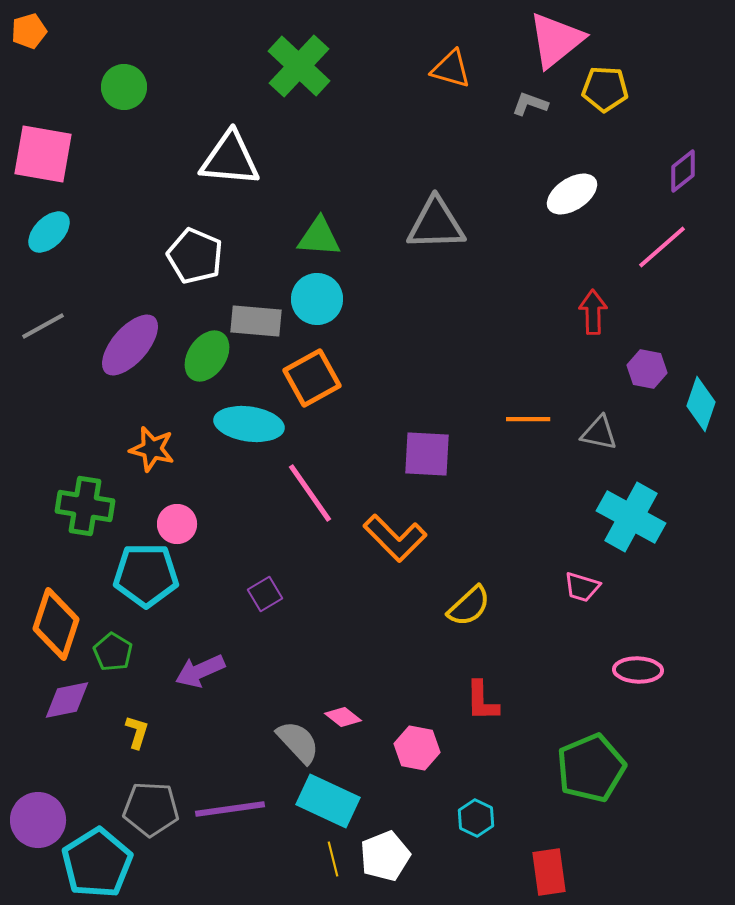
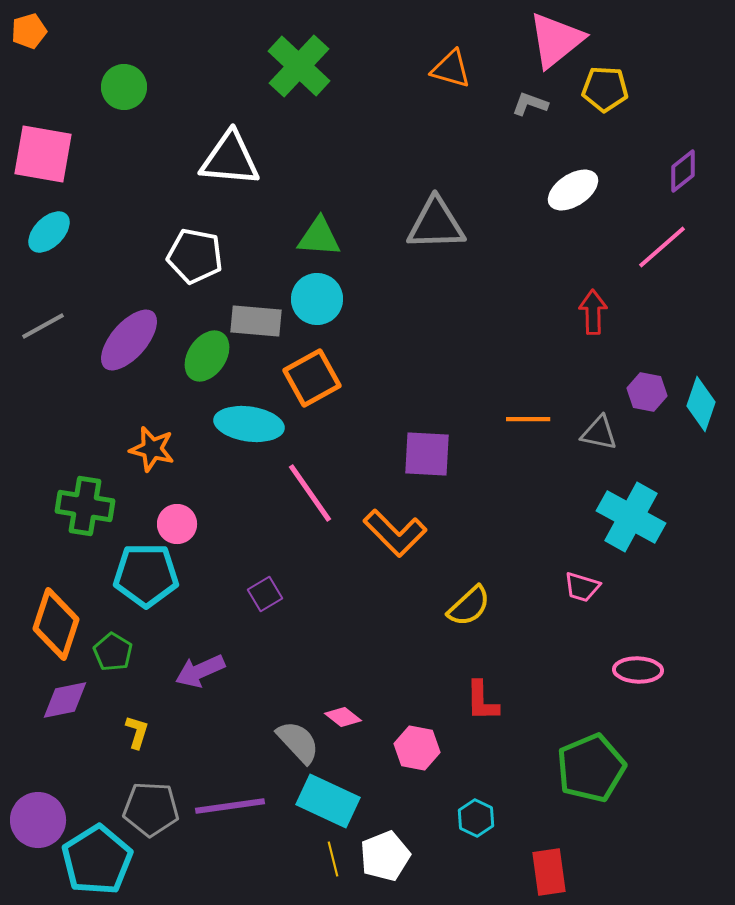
white ellipse at (572, 194): moved 1 px right, 4 px up
white pentagon at (195, 256): rotated 12 degrees counterclockwise
purple ellipse at (130, 345): moved 1 px left, 5 px up
purple hexagon at (647, 369): moved 23 px down
orange L-shape at (395, 538): moved 5 px up
purple diamond at (67, 700): moved 2 px left
purple line at (230, 809): moved 3 px up
cyan pentagon at (97, 863): moved 3 px up
